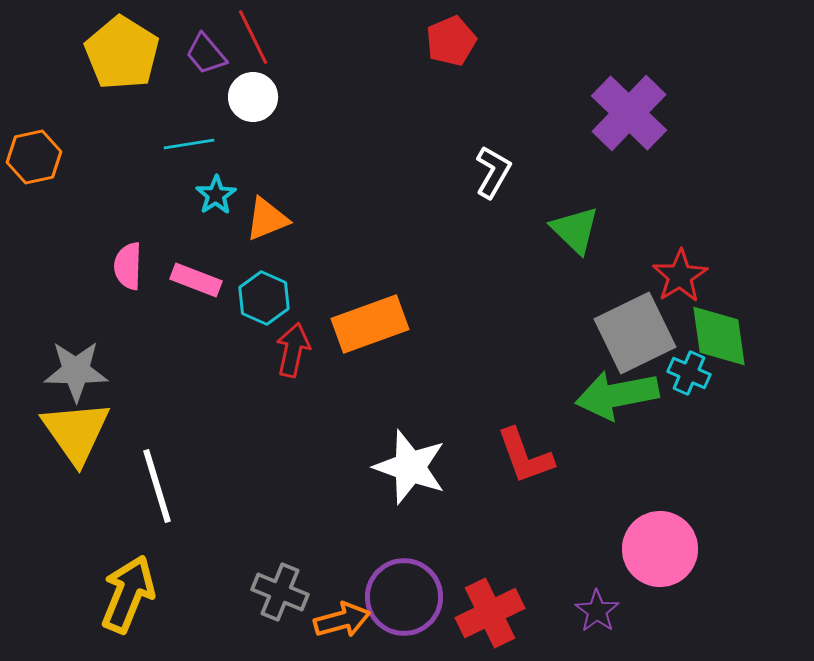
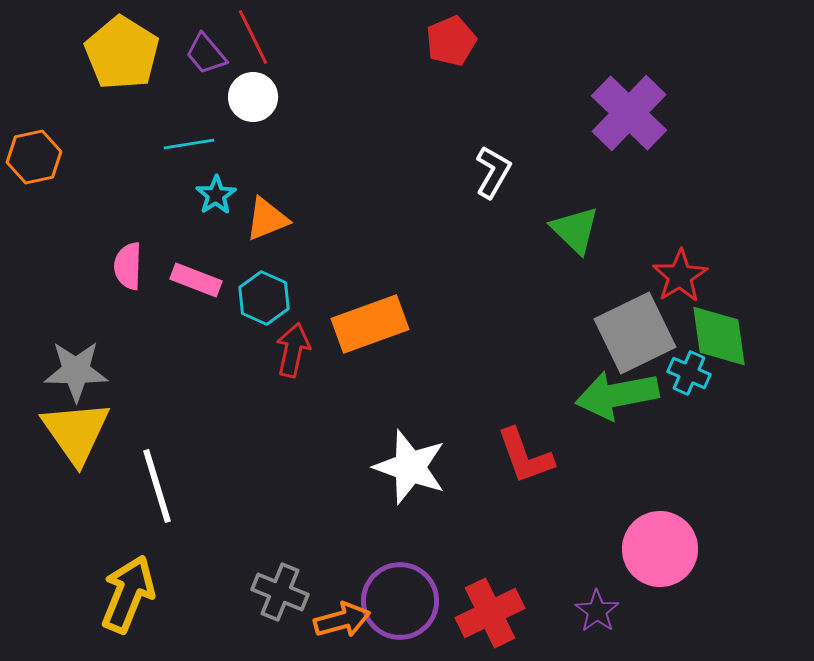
purple circle: moved 4 px left, 4 px down
